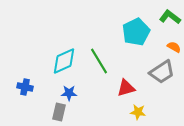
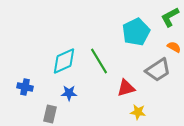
green L-shape: rotated 65 degrees counterclockwise
gray trapezoid: moved 4 px left, 2 px up
gray rectangle: moved 9 px left, 2 px down
